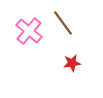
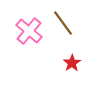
red star: rotated 24 degrees counterclockwise
